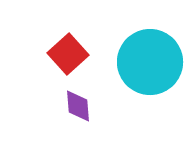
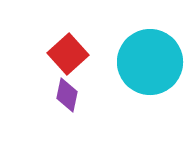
purple diamond: moved 11 px left, 11 px up; rotated 16 degrees clockwise
